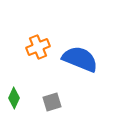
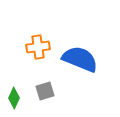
orange cross: rotated 15 degrees clockwise
gray square: moved 7 px left, 11 px up
